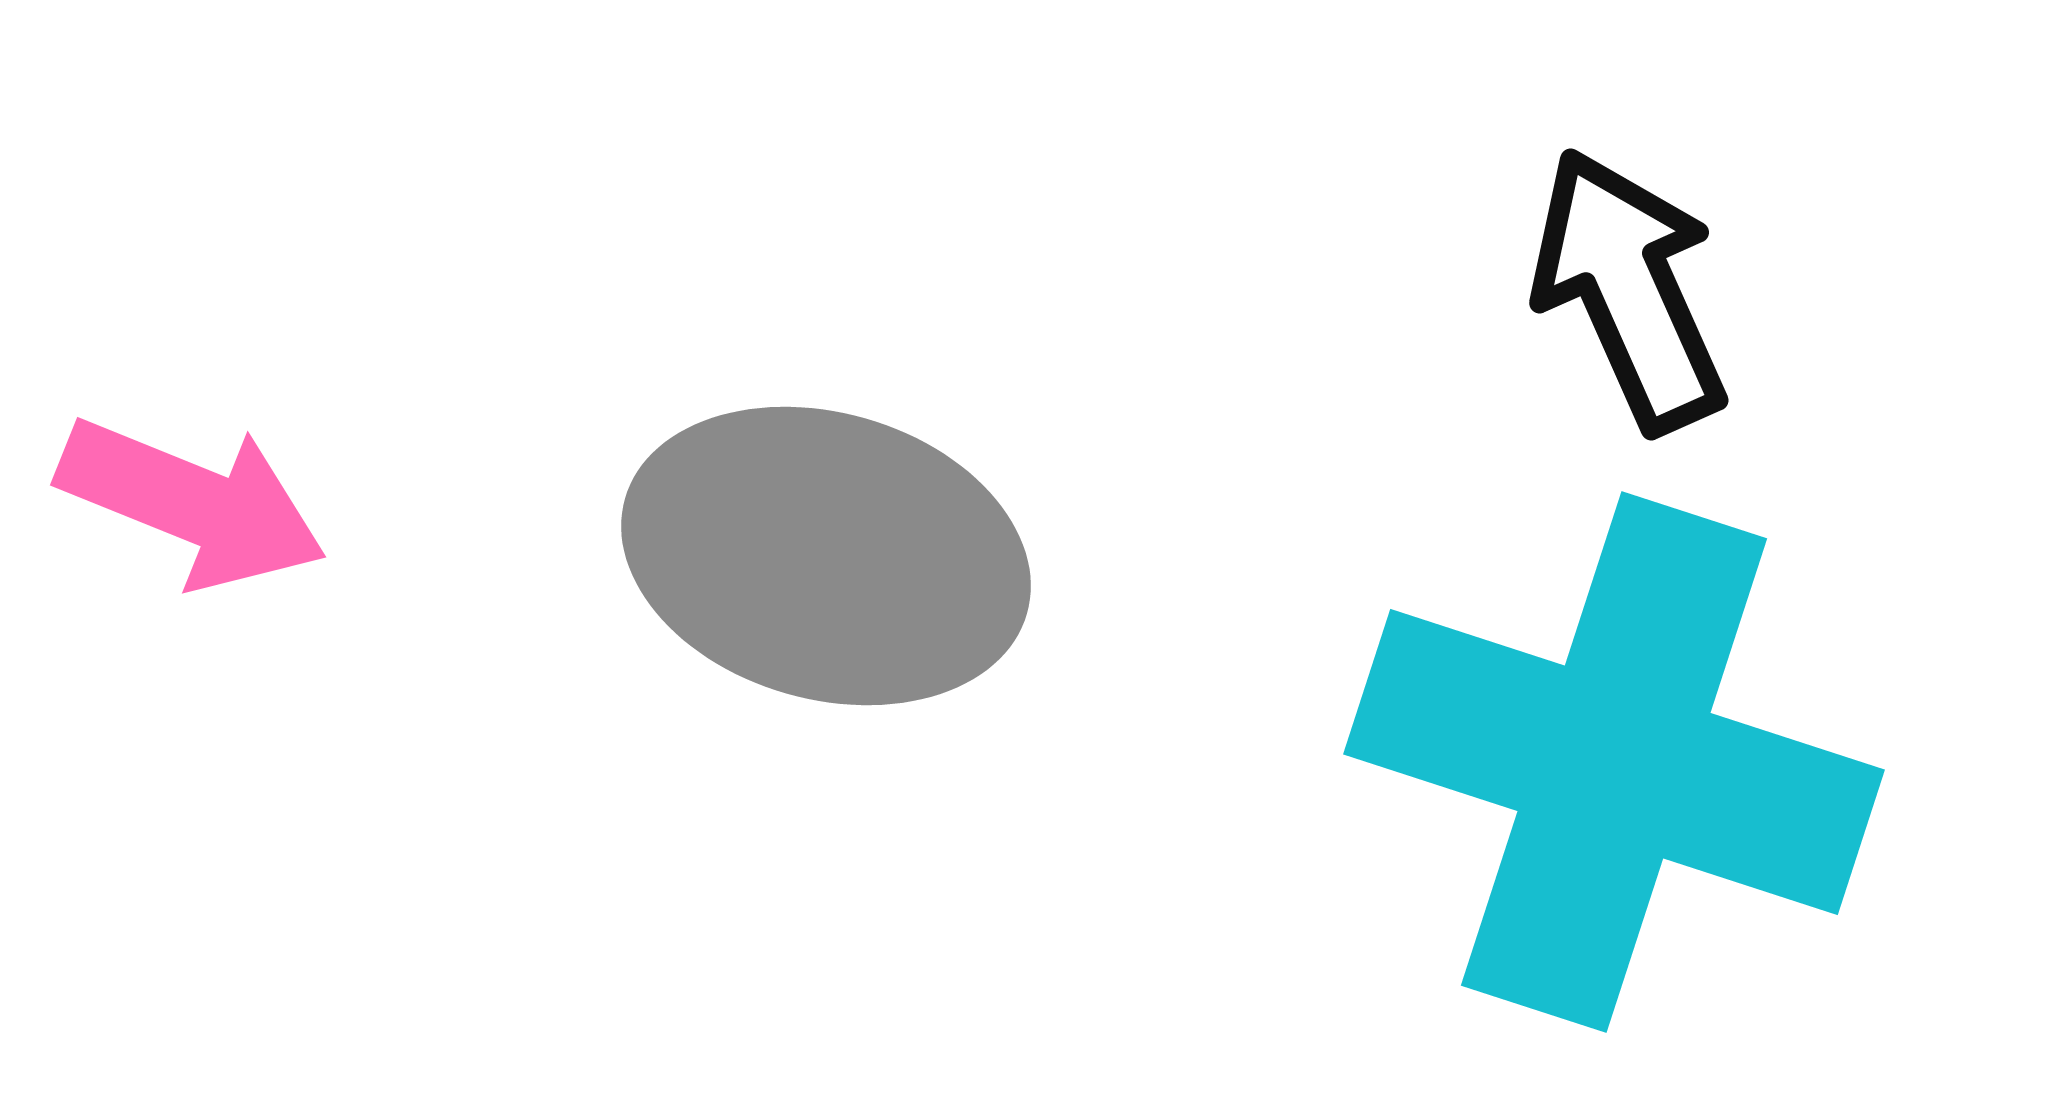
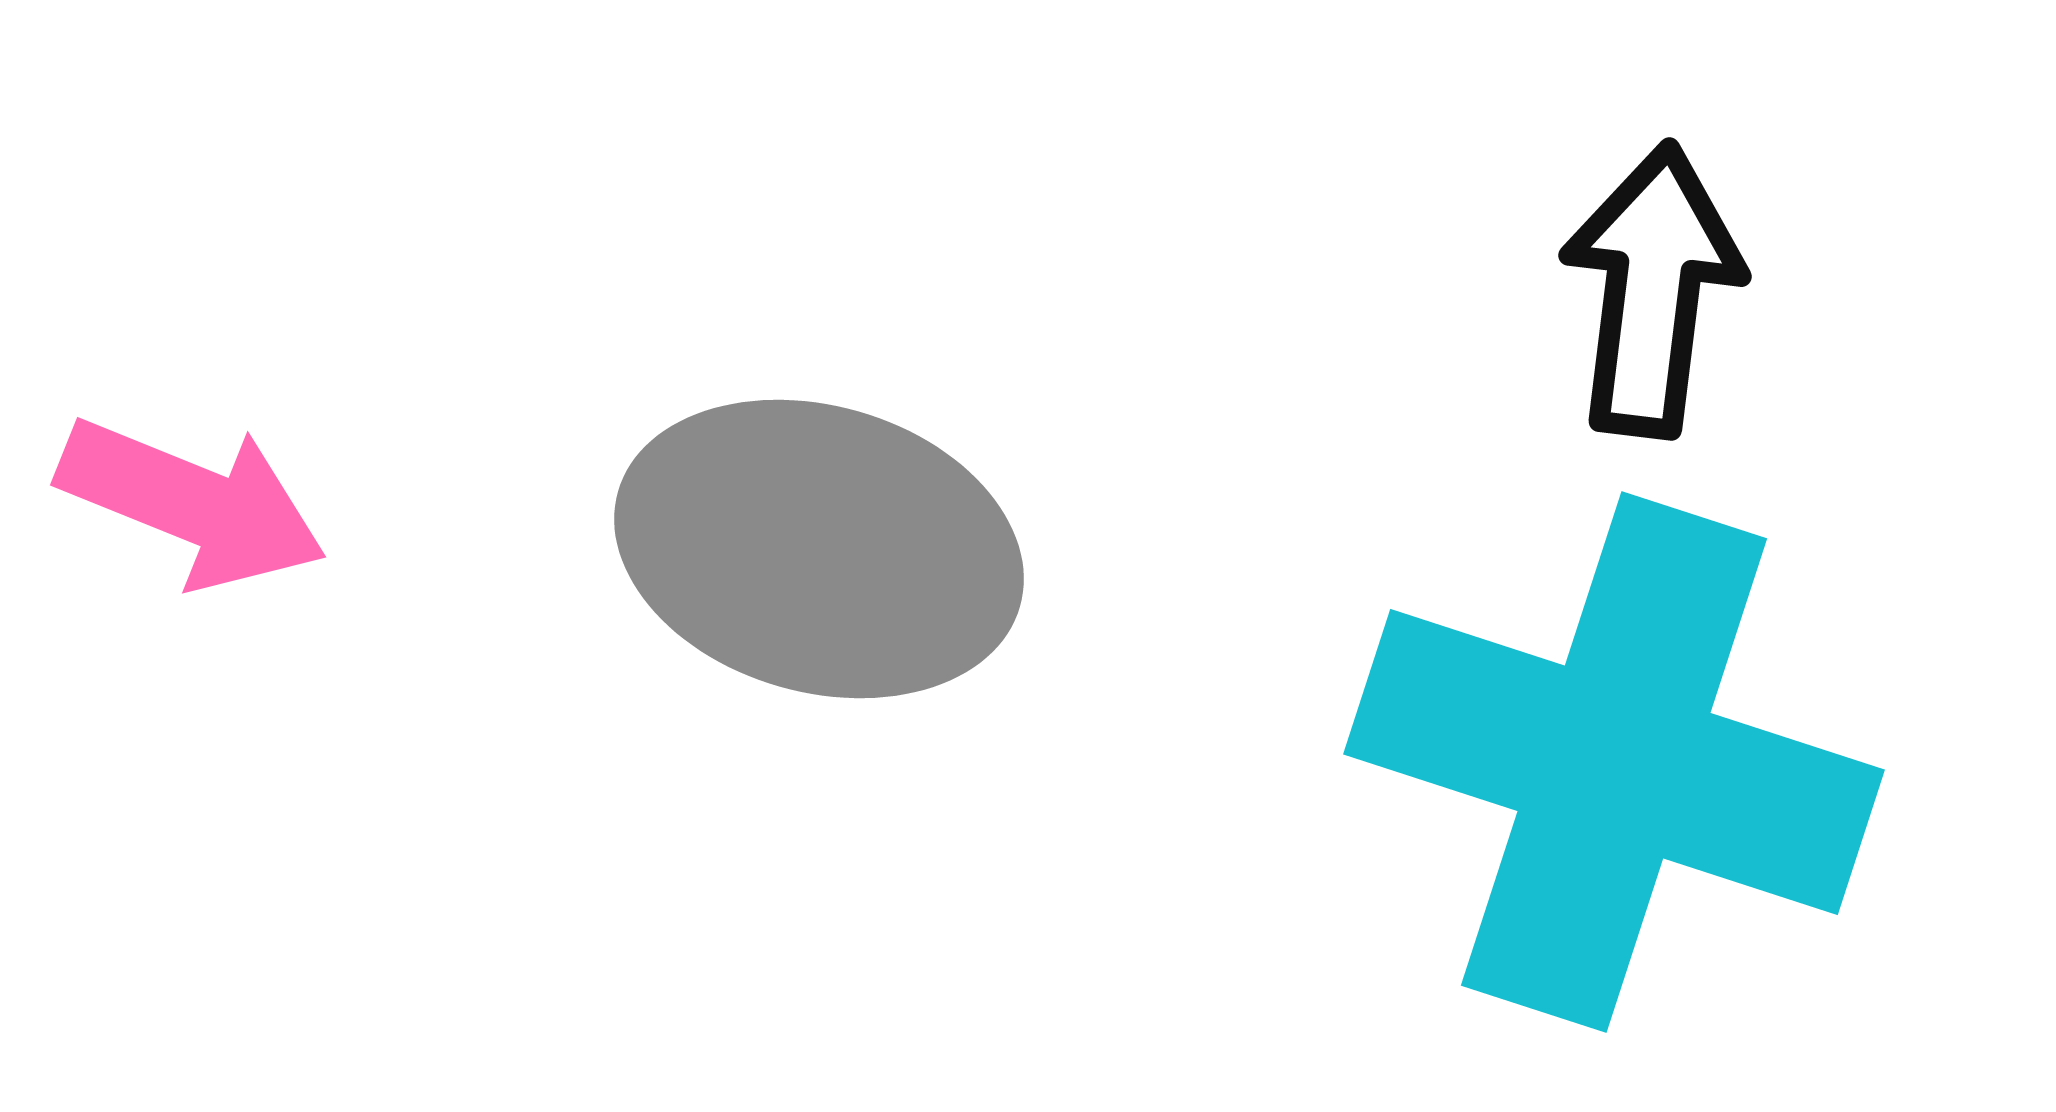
black arrow: moved 23 px right; rotated 31 degrees clockwise
gray ellipse: moved 7 px left, 7 px up
